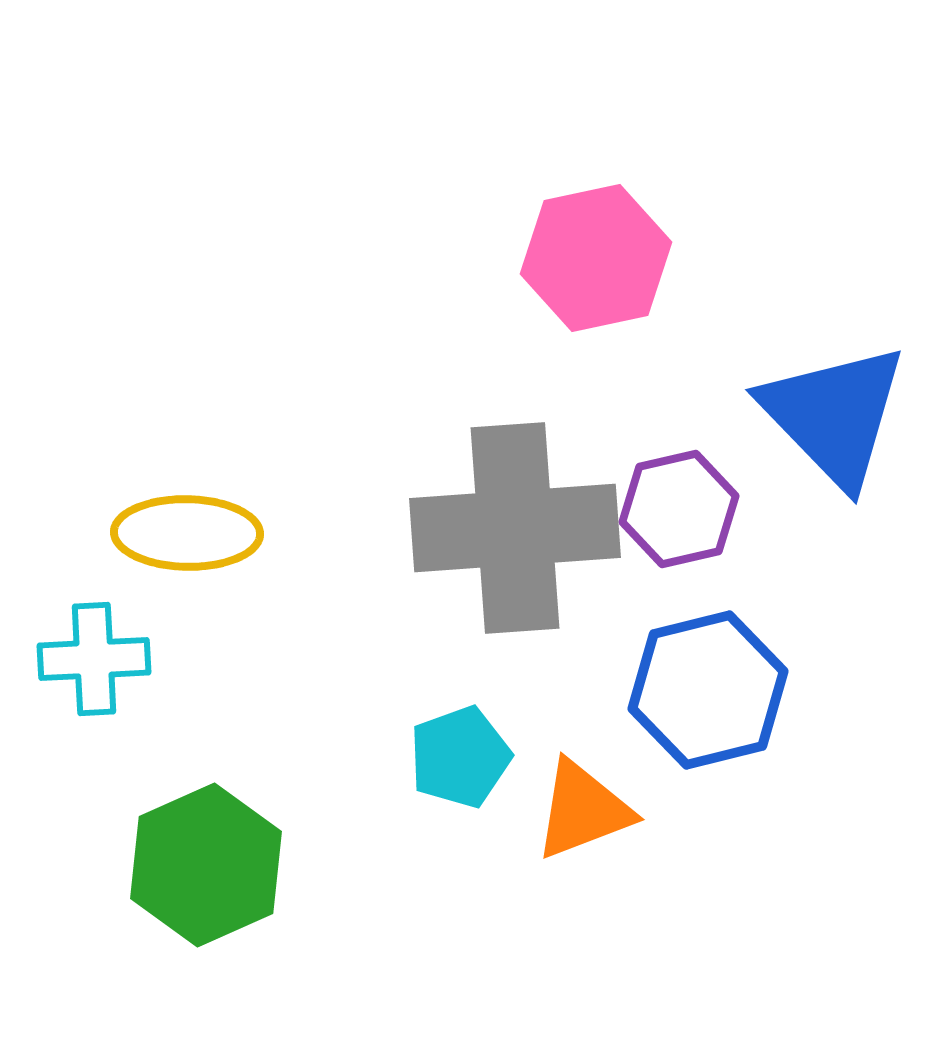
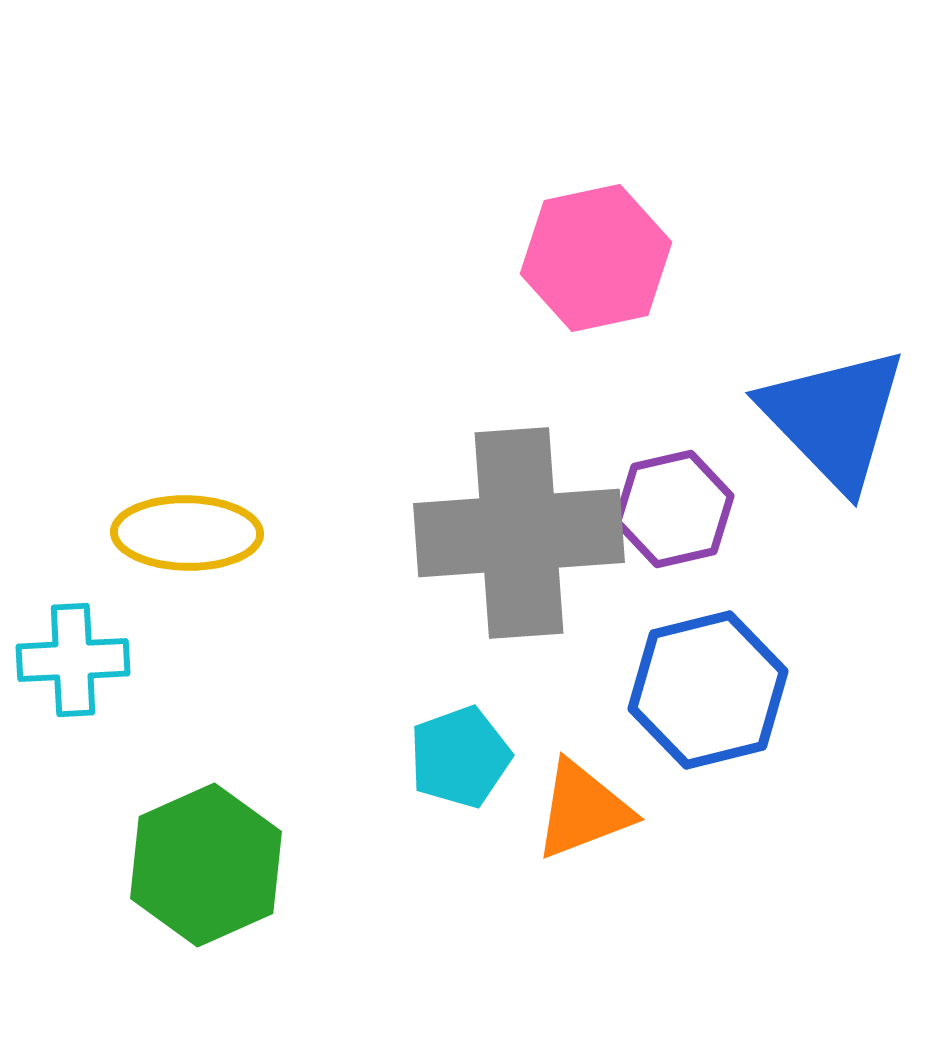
blue triangle: moved 3 px down
purple hexagon: moved 5 px left
gray cross: moved 4 px right, 5 px down
cyan cross: moved 21 px left, 1 px down
